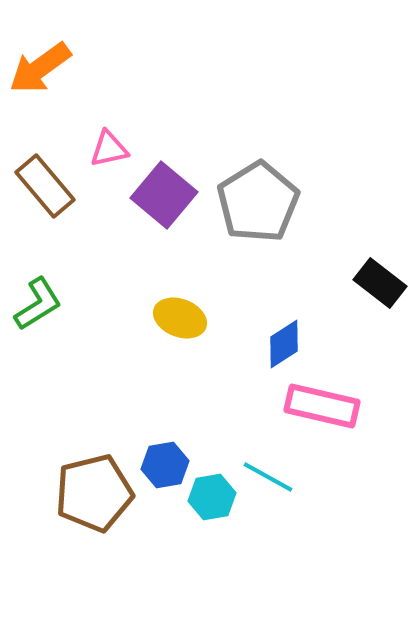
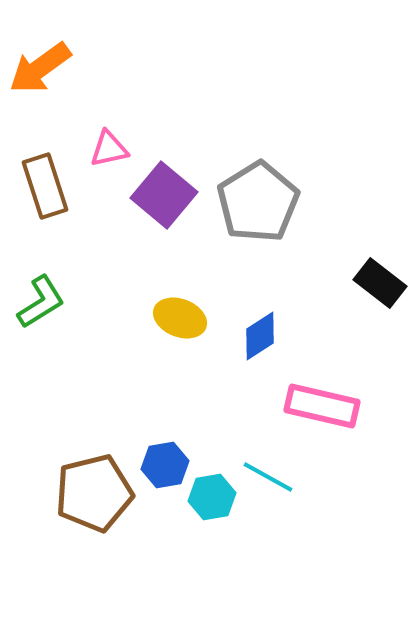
brown rectangle: rotated 22 degrees clockwise
green L-shape: moved 3 px right, 2 px up
blue diamond: moved 24 px left, 8 px up
